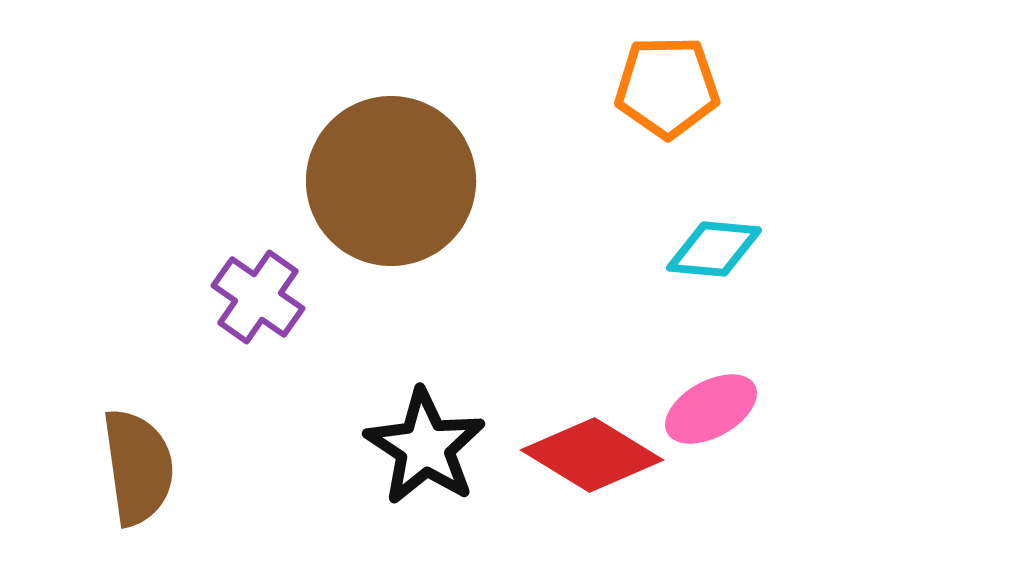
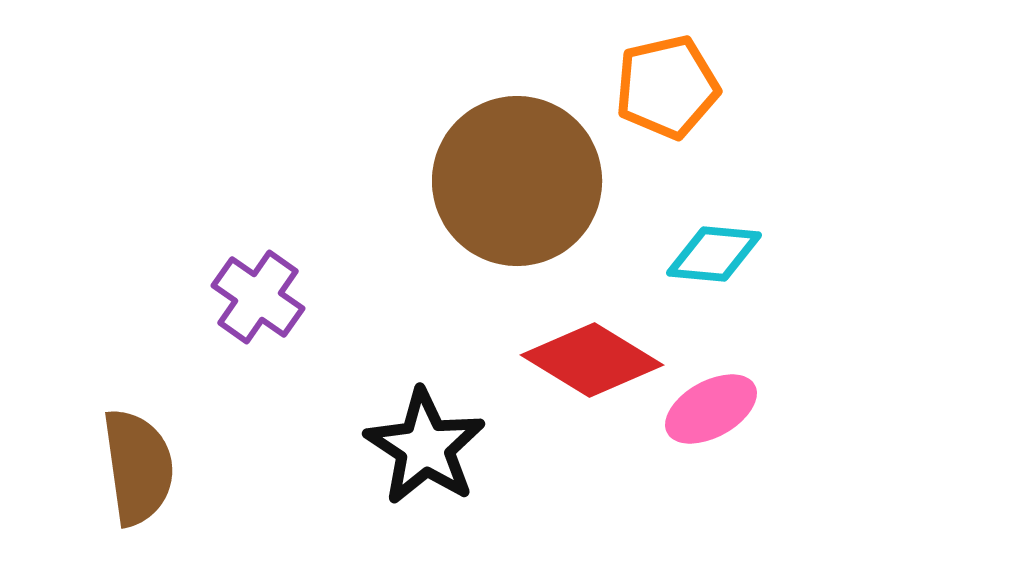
orange pentagon: rotated 12 degrees counterclockwise
brown circle: moved 126 px right
cyan diamond: moved 5 px down
red diamond: moved 95 px up
